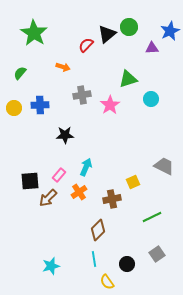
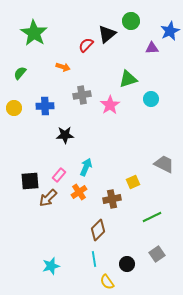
green circle: moved 2 px right, 6 px up
blue cross: moved 5 px right, 1 px down
gray trapezoid: moved 2 px up
